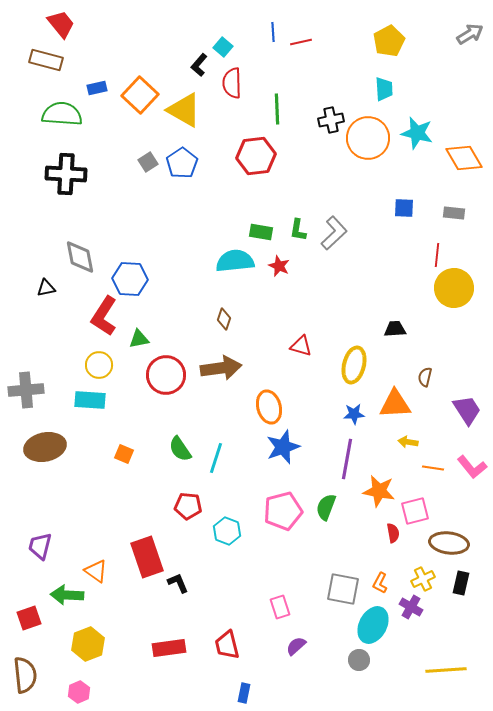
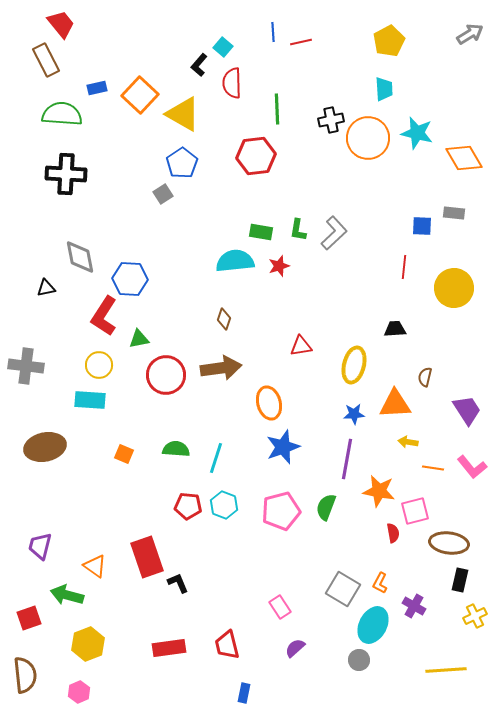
brown rectangle at (46, 60): rotated 48 degrees clockwise
yellow triangle at (184, 110): moved 1 px left, 4 px down
gray square at (148, 162): moved 15 px right, 32 px down
blue square at (404, 208): moved 18 px right, 18 px down
red line at (437, 255): moved 33 px left, 12 px down
red star at (279, 266): rotated 30 degrees clockwise
red triangle at (301, 346): rotated 25 degrees counterclockwise
gray cross at (26, 390): moved 24 px up; rotated 12 degrees clockwise
orange ellipse at (269, 407): moved 4 px up
green semicircle at (180, 449): moved 4 px left; rotated 128 degrees clockwise
pink pentagon at (283, 511): moved 2 px left
cyan hexagon at (227, 531): moved 3 px left, 26 px up
orange triangle at (96, 571): moved 1 px left, 5 px up
yellow cross at (423, 579): moved 52 px right, 37 px down
black rectangle at (461, 583): moved 1 px left, 3 px up
gray square at (343, 589): rotated 20 degrees clockwise
green arrow at (67, 595): rotated 12 degrees clockwise
pink rectangle at (280, 607): rotated 15 degrees counterclockwise
purple cross at (411, 607): moved 3 px right, 1 px up
purple semicircle at (296, 646): moved 1 px left, 2 px down
